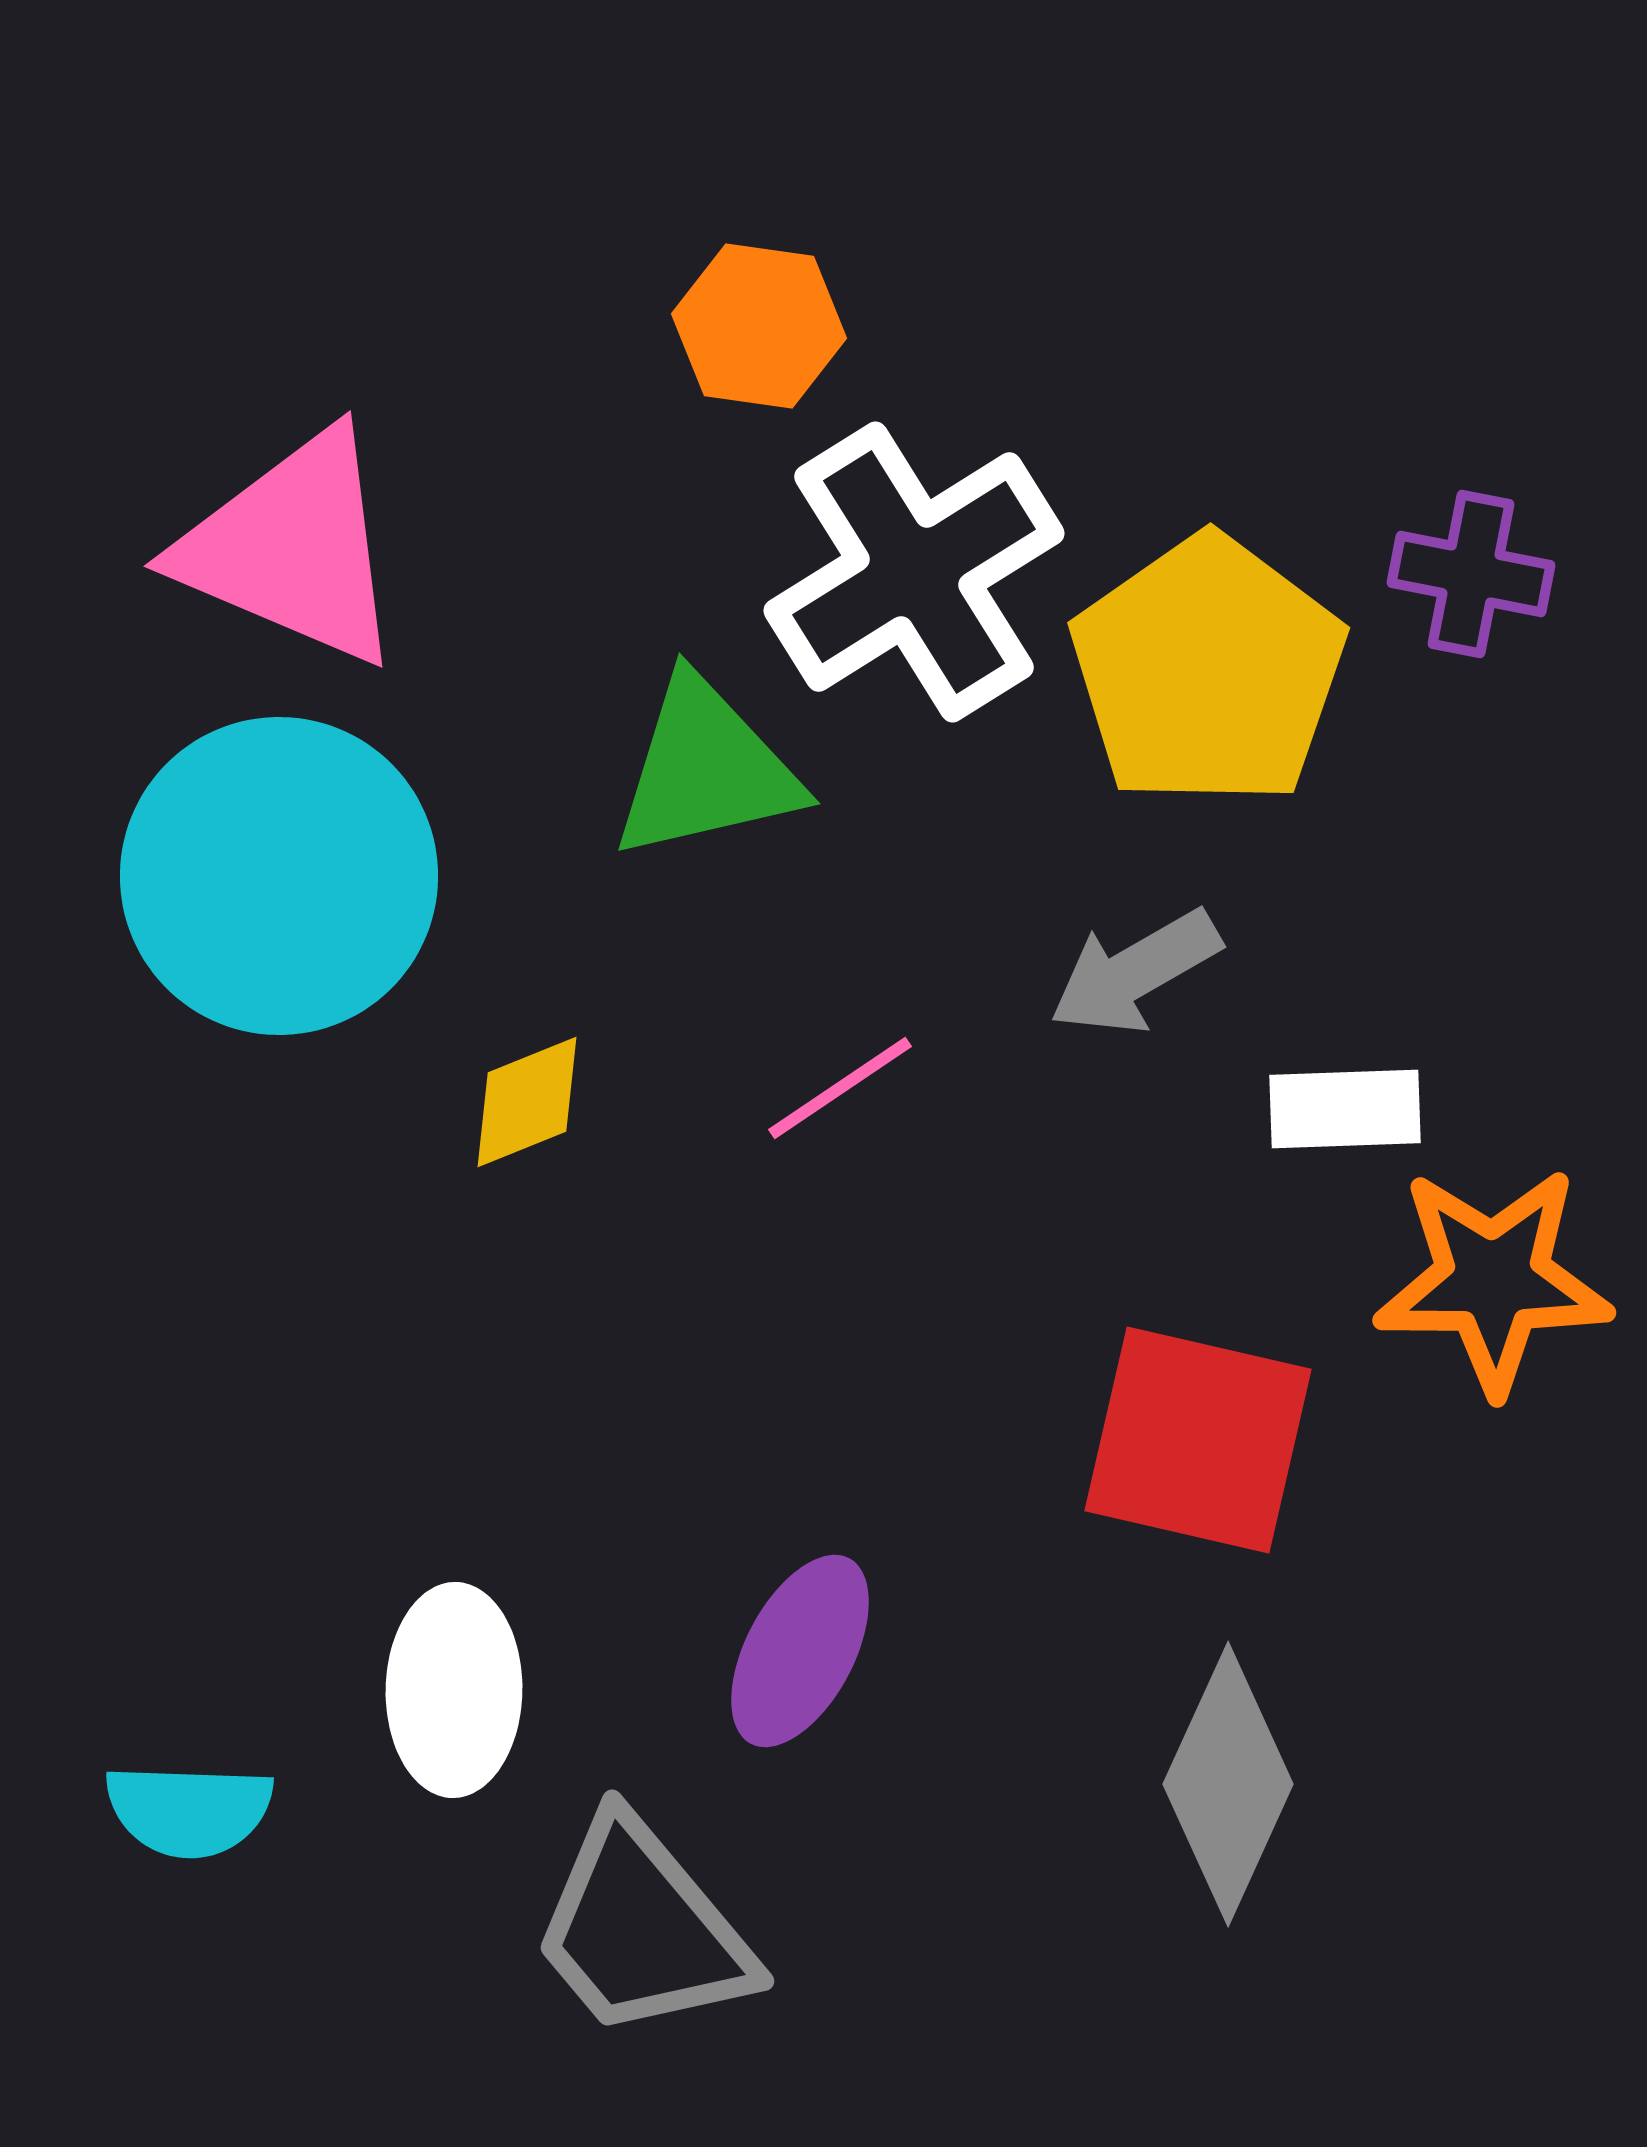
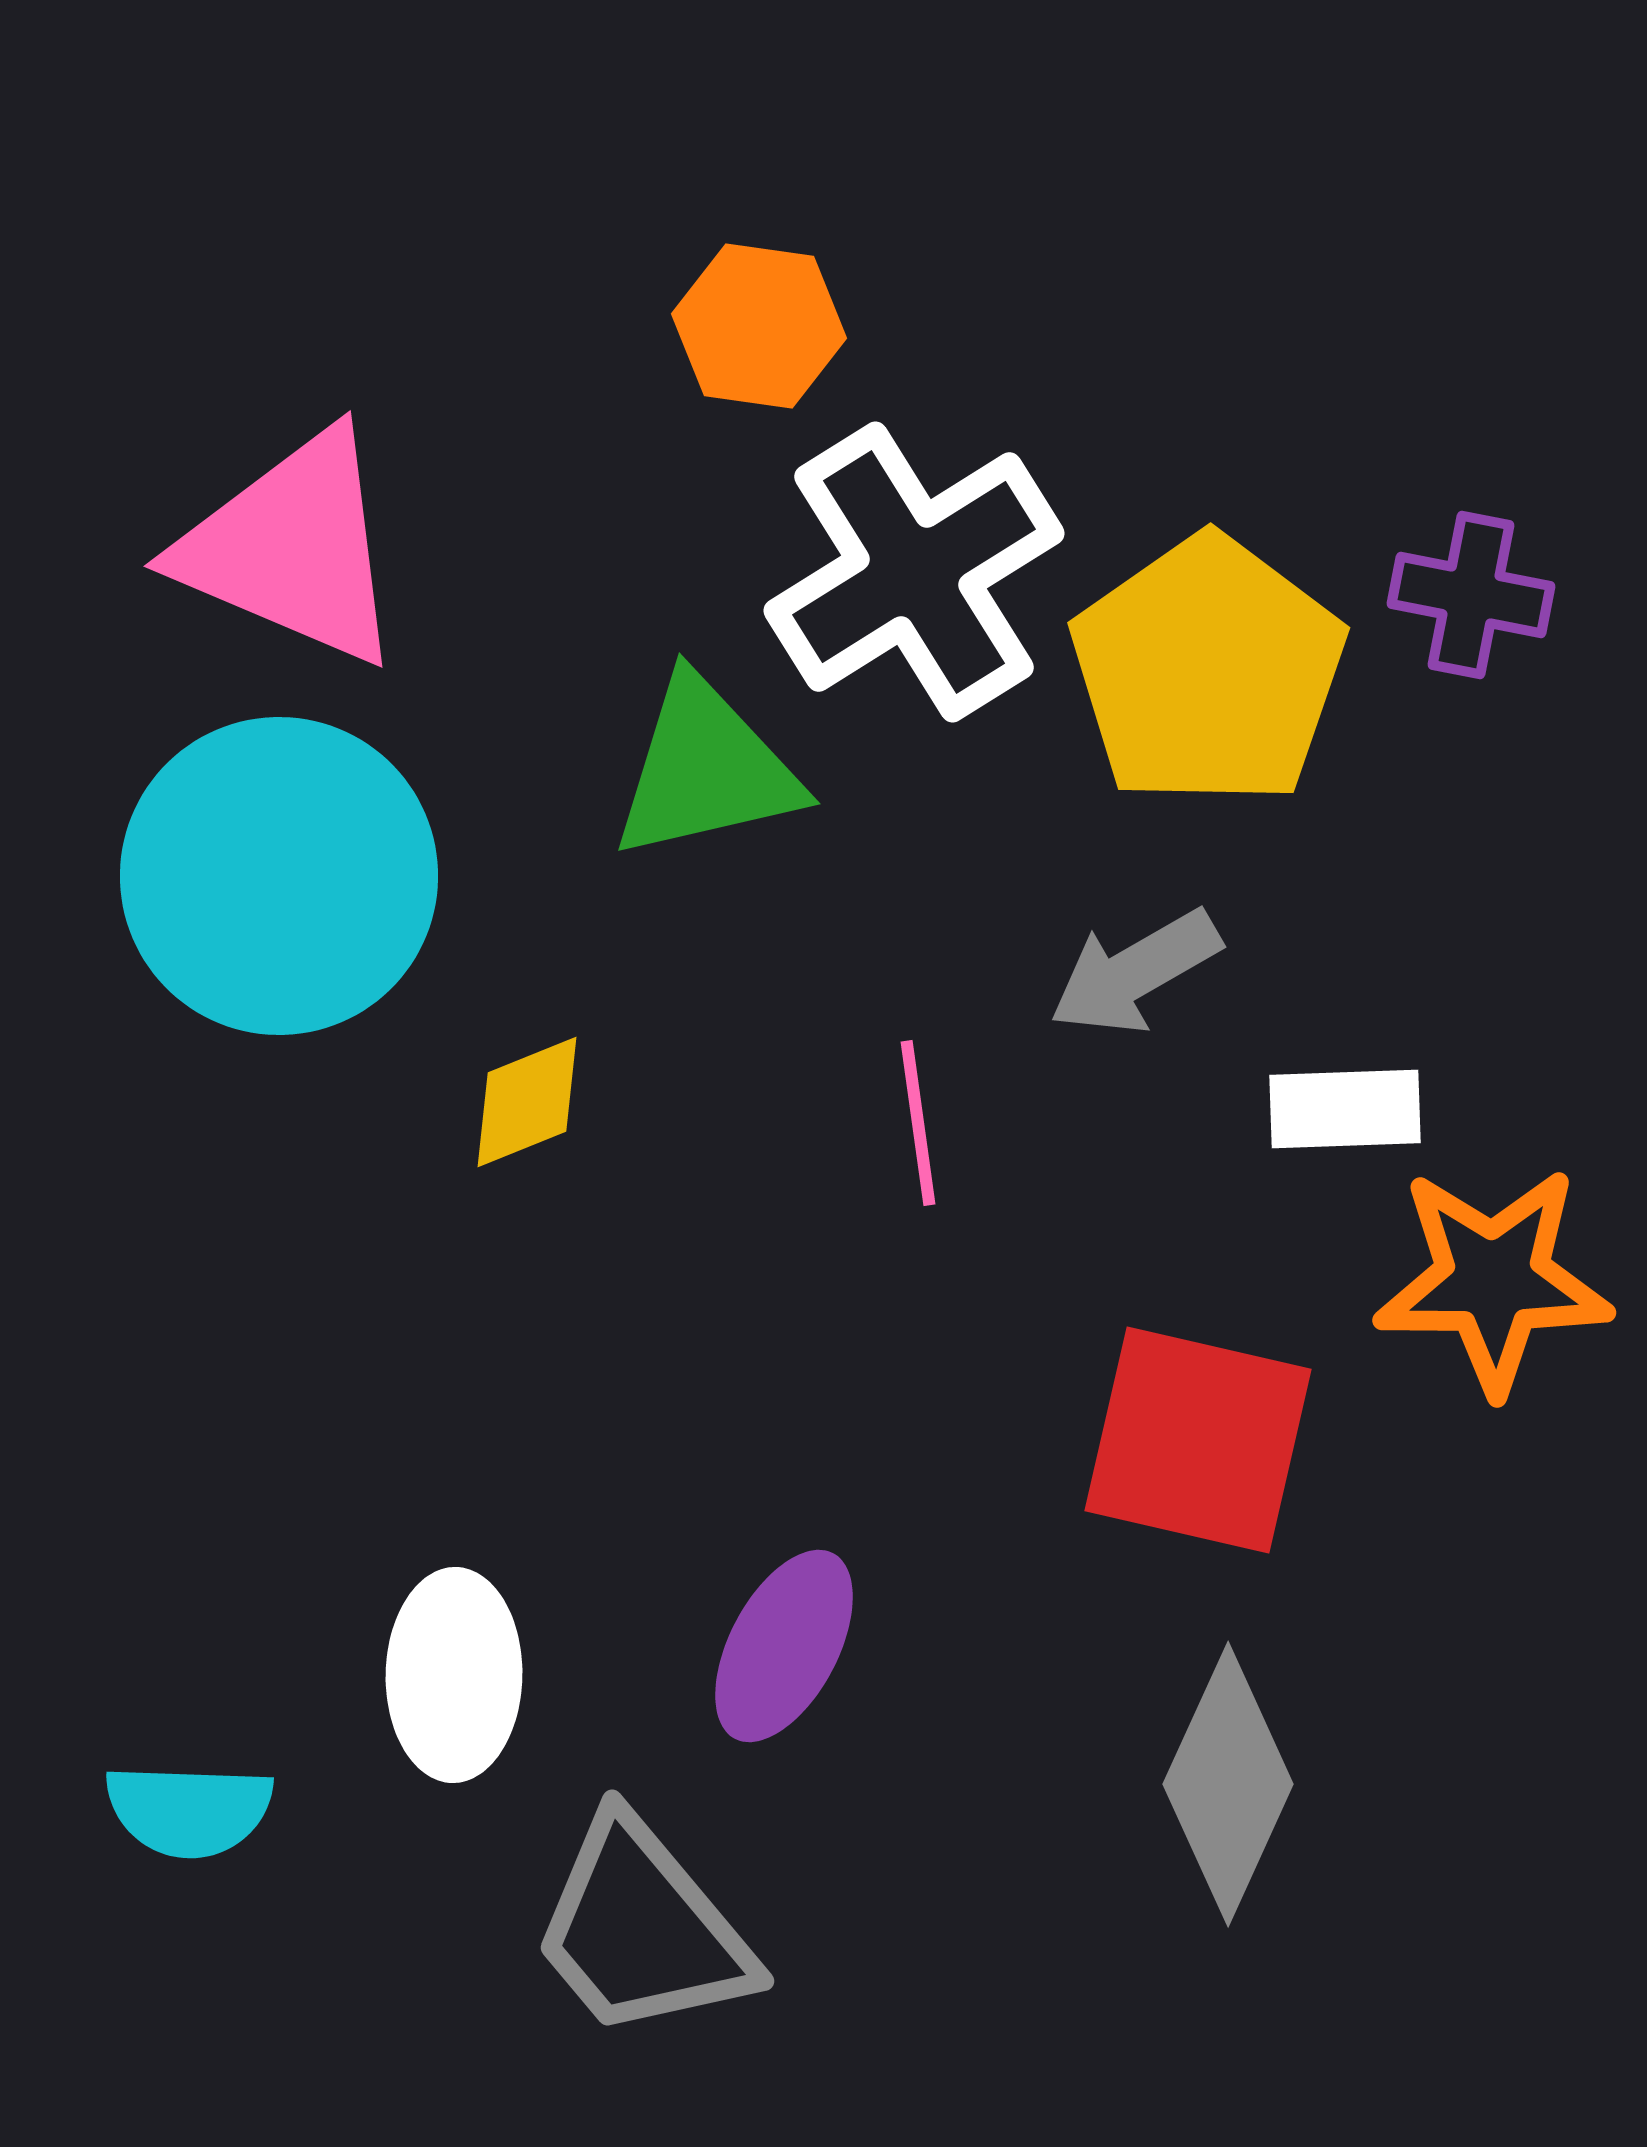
purple cross: moved 21 px down
pink line: moved 78 px right, 35 px down; rotated 64 degrees counterclockwise
purple ellipse: moved 16 px left, 5 px up
white ellipse: moved 15 px up
